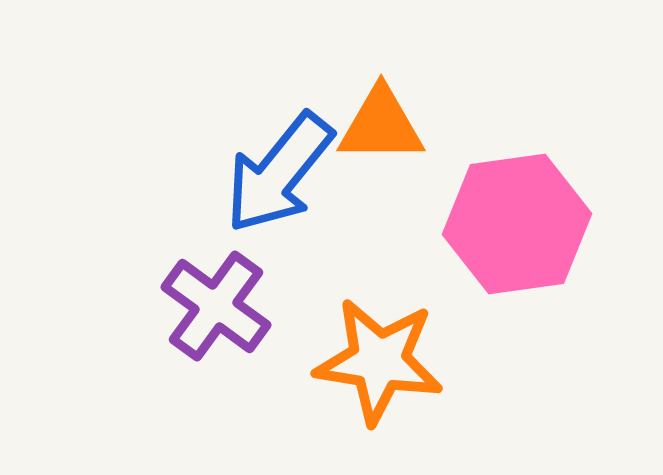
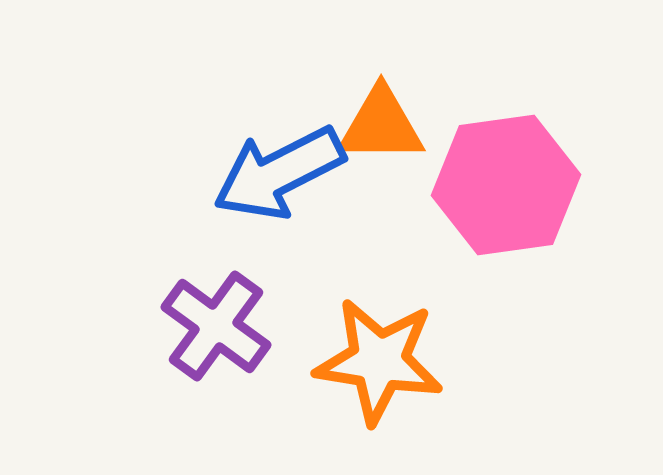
blue arrow: rotated 24 degrees clockwise
pink hexagon: moved 11 px left, 39 px up
purple cross: moved 20 px down
